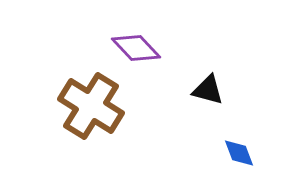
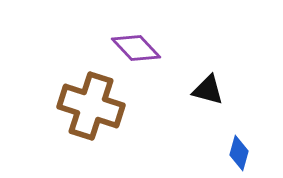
brown cross: rotated 14 degrees counterclockwise
blue diamond: rotated 36 degrees clockwise
